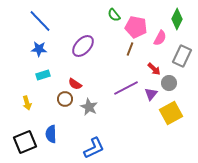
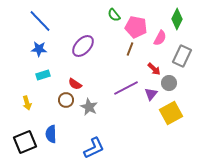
brown circle: moved 1 px right, 1 px down
